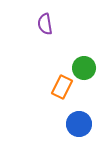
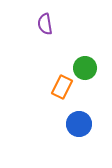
green circle: moved 1 px right
